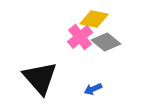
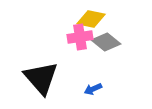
yellow diamond: moved 3 px left
pink cross: rotated 30 degrees clockwise
black triangle: moved 1 px right
